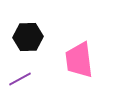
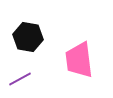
black hexagon: rotated 12 degrees clockwise
